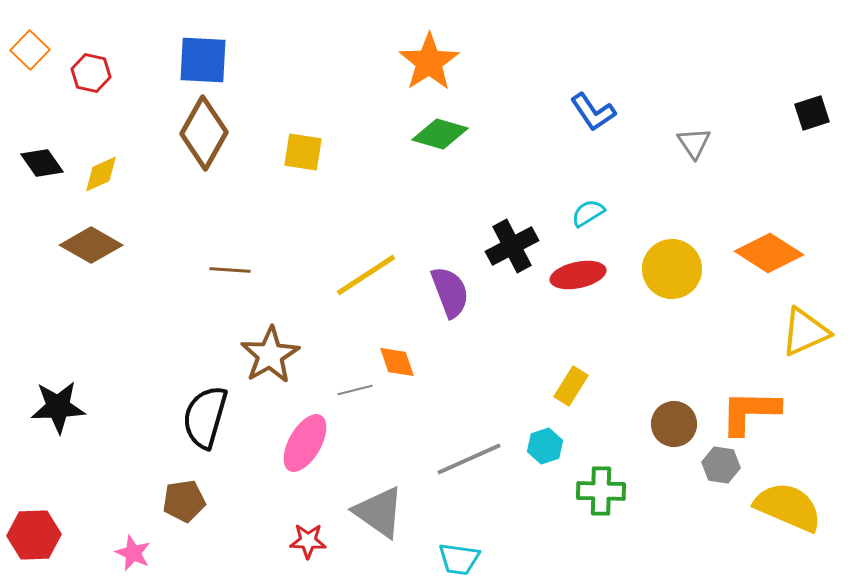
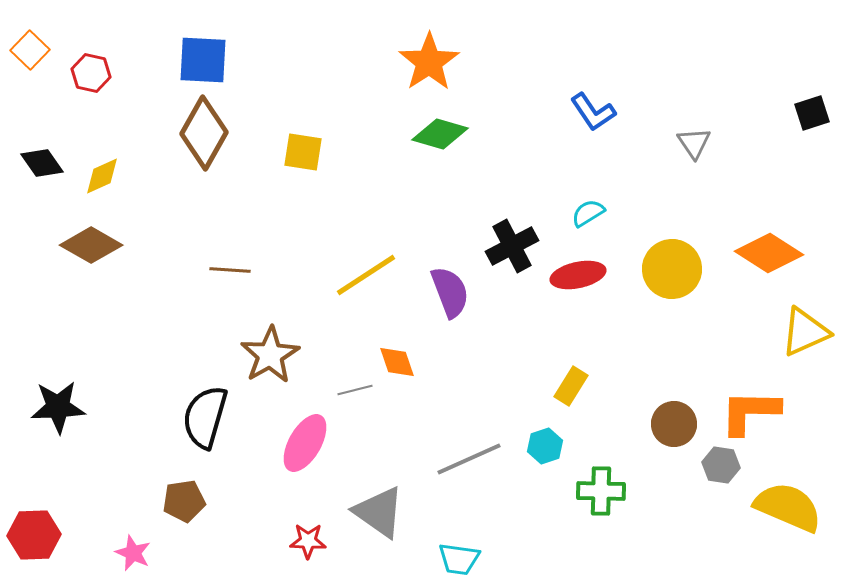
yellow diamond at (101, 174): moved 1 px right, 2 px down
